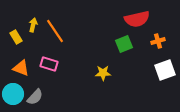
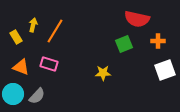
red semicircle: rotated 25 degrees clockwise
orange line: rotated 65 degrees clockwise
orange cross: rotated 16 degrees clockwise
orange triangle: moved 1 px up
gray semicircle: moved 2 px right, 1 px up
